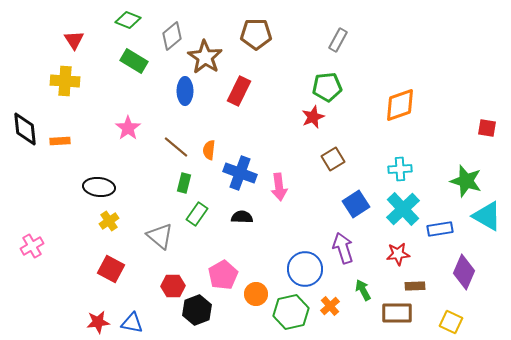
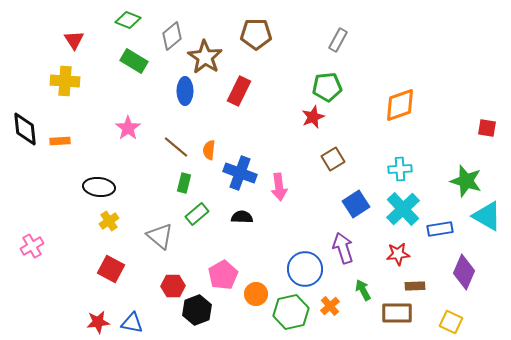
green rectangle at (197, 214): rotated 15 degrees clockwise
